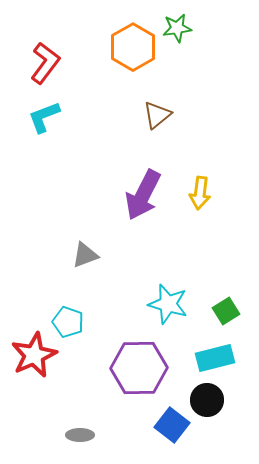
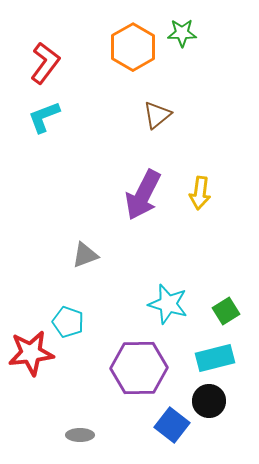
green star: moved 5 px right, 5 px down; rotated 8 degrees clockwise
red star: moved 3 px left, 2 px up; rotated 18 degrees clockwise
black circle: moved 2 px right, 1 px down
